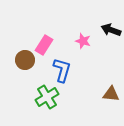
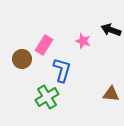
brown circle: moved 3 px left, 1 px up
